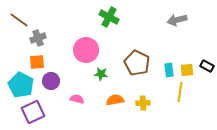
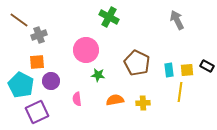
gray arrow: rotated 78 degrees clockwise
gray cross: moved 1 px right, 3 px up
green star: moved 3 px left, 1 px down
pink semicircle: rotated 112 degrees counterclockwise
purple square: moved 4 px right
